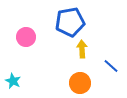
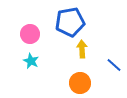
pink circle: moved 4 px right, 3 px up
blue line: moved 3 px right, 1 px up
cyan star: moved 18 px right, 20 px up
